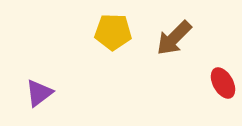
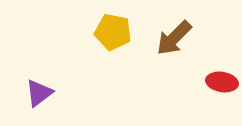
yellow pentagon: rotated 9 degrees clockwise
red ellipse: moved 1 px left, 1 px up; rotated 52 degrees counterclockwise
